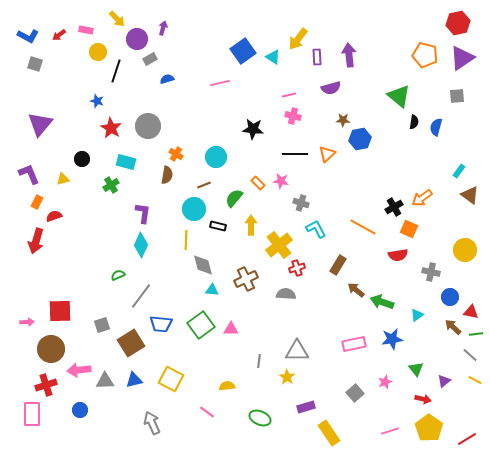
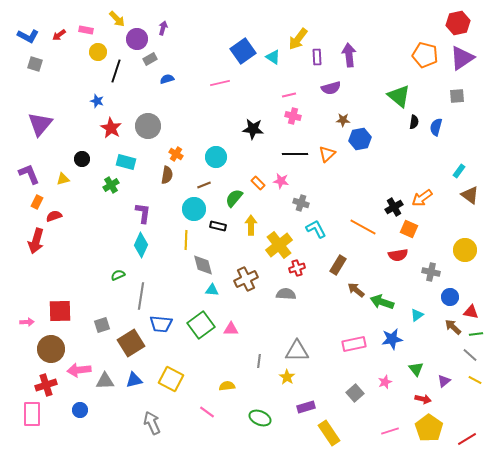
gray line at (141, 296): rotated 28 degrees counterclockwise
